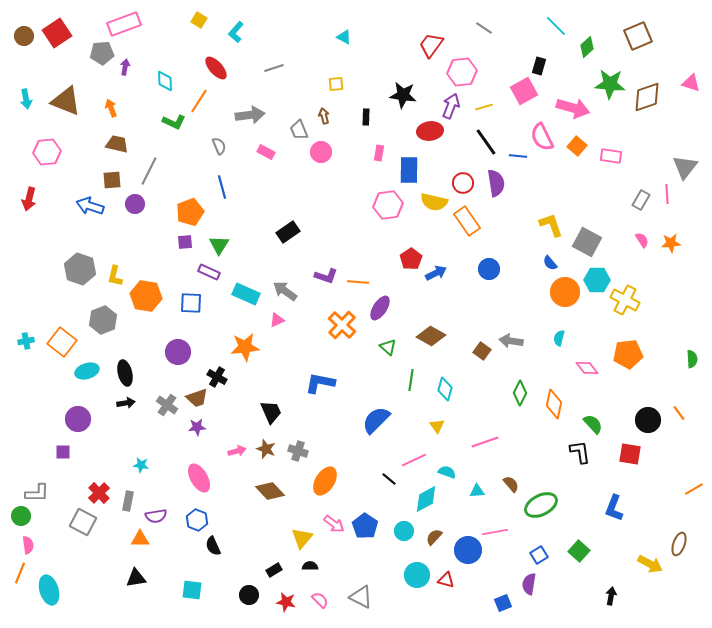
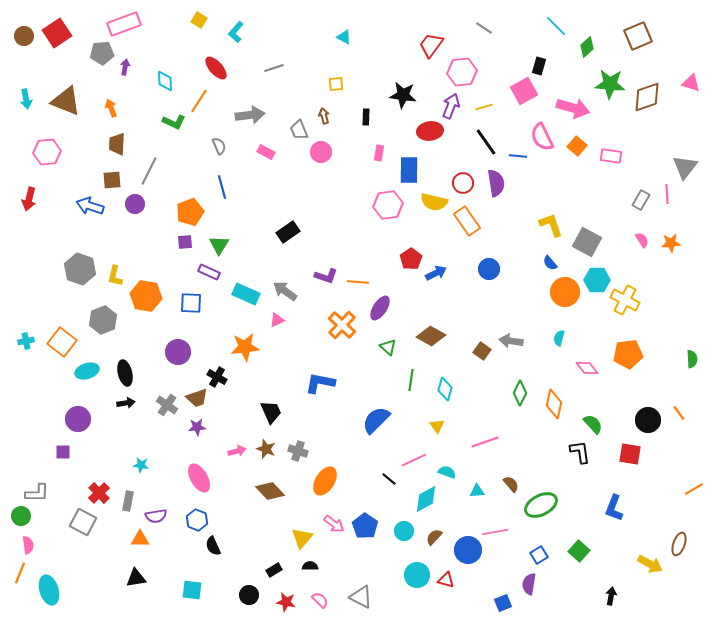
brown trapezoid at (117, 144): rotated 100 degrees counterclockwise
